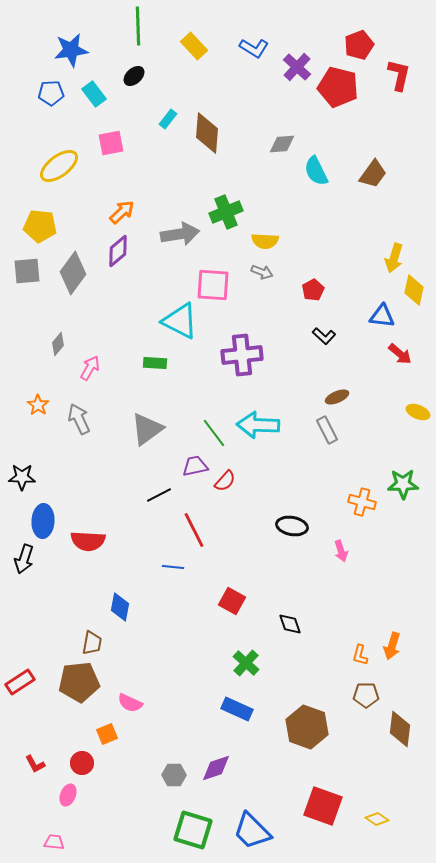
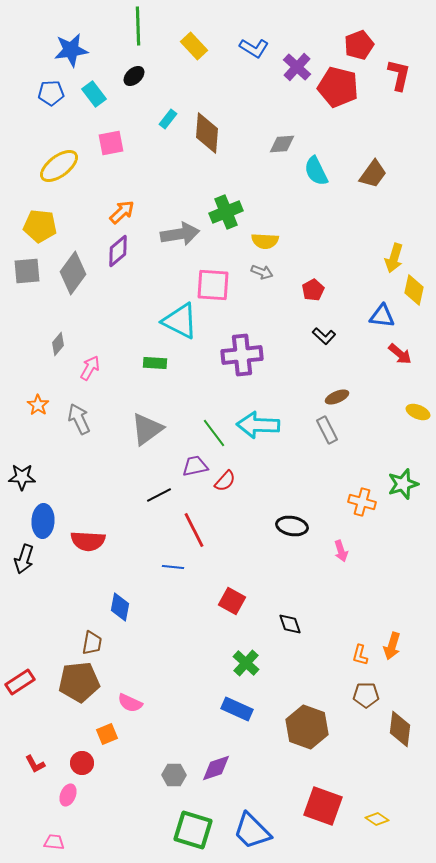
green star at (403, 484): rotated 16 degrees counterclockwise
